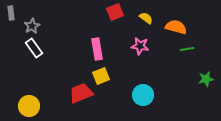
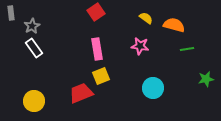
red square: moved 19 px left; rotated 12 degrees counterclockwise
orange semicircle: moved 2 px left, 2 px up
cyan circle: moved 10 px right, 7 px up
yellow circle: moved 5 px right, 5 px up
